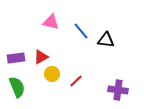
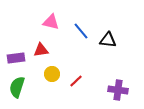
black triangle: moved 2 px right
red triangle: moved 7 px up; rotated 21 degrees clockwise
green semicircle: rotated 140 degrees counterclockwise
